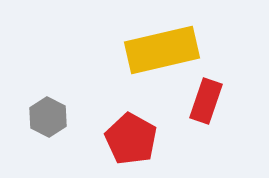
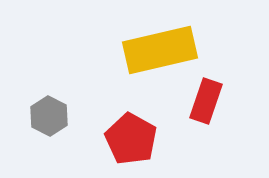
yellow rectangle: moved 2 px left
gray hexagon: moved 1 px right, 1 px up
